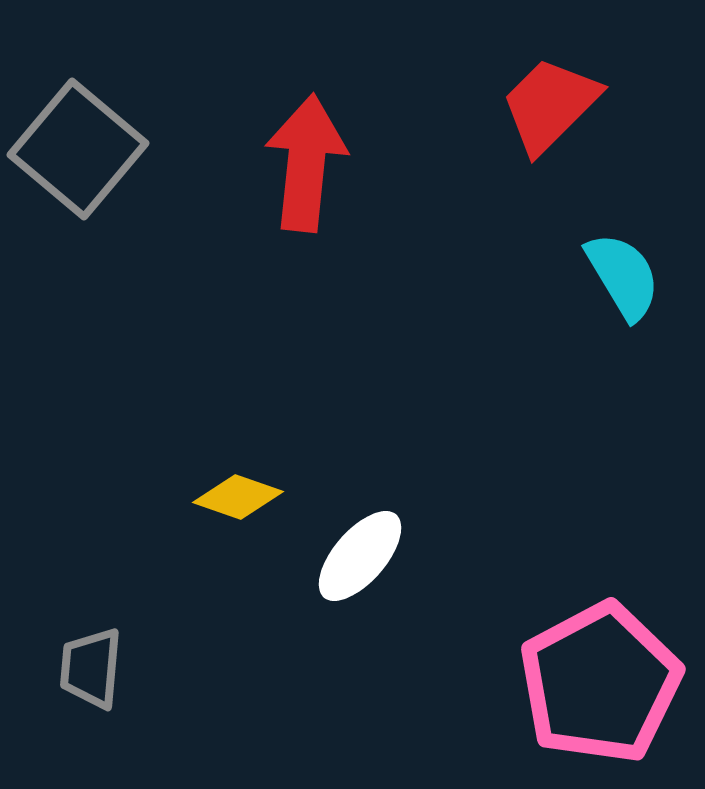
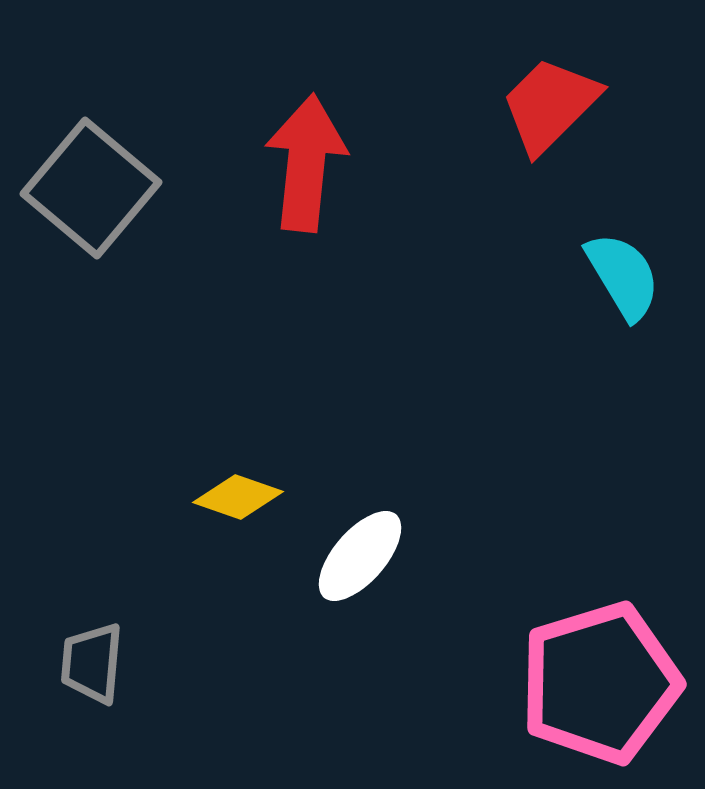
gray square: moved 13 px right, 39 px down
gray trapezoid: moved 1 px right, 5 px up
pink pentagon: rotated 11 degrees clockwise
